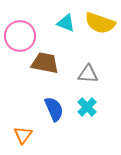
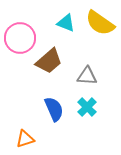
yellow semicircle: rotated 16 degrees clockwise
pink circle: moved 2 px down
brown trapezoid: moved 4 px right, 2 px up; rotated 128 degrees clockwise
gray triangle: moved 1 px left, 2 px down
orange triangle: moved 2 px right, 4 px down; rotated 36 degrees clockwise
